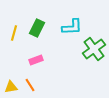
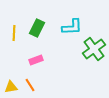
yellow line: rotated 14 degrees counterclockwise
